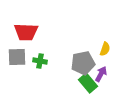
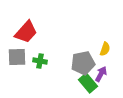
red trapezoid: rotated 50 degrees counterclockwise
